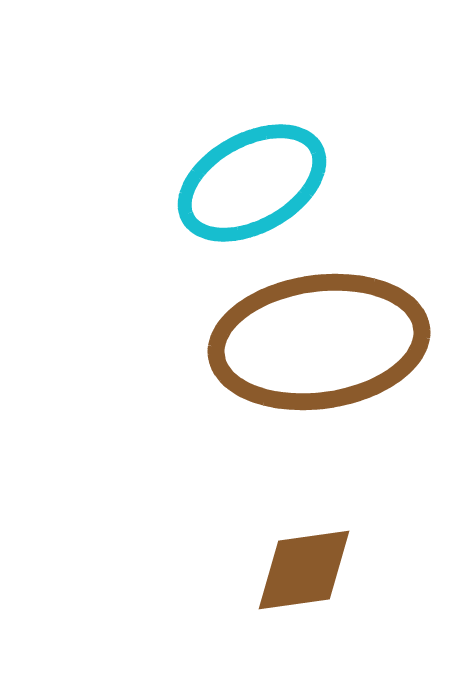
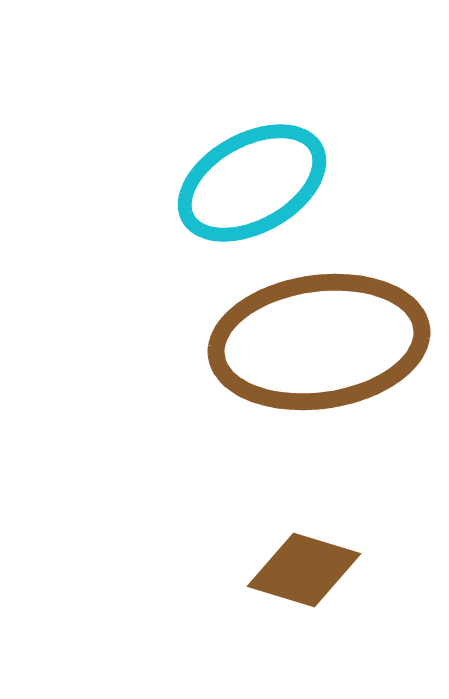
brown diamond: rotated 25 degrees clockwise
